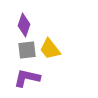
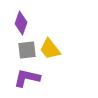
purple diamond: moved 3 px left, 2 px up
